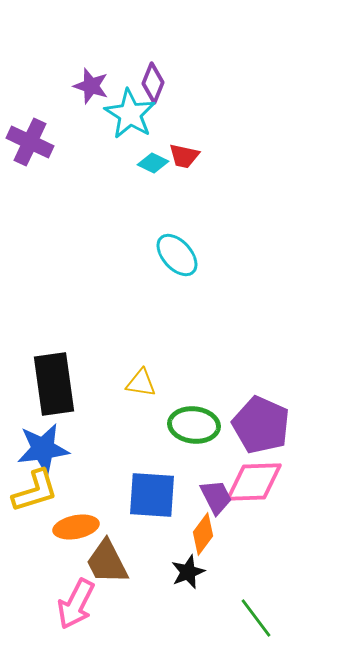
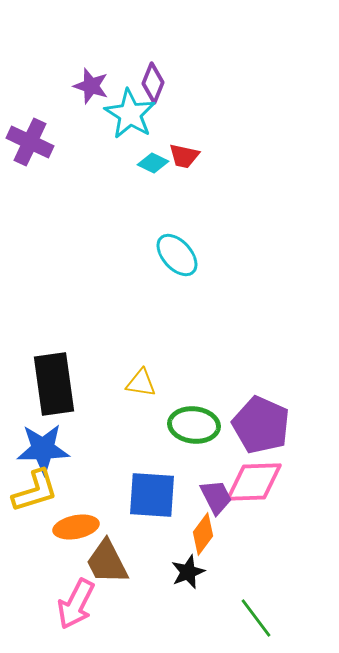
blue star: rotated 6 degrees clockwise
